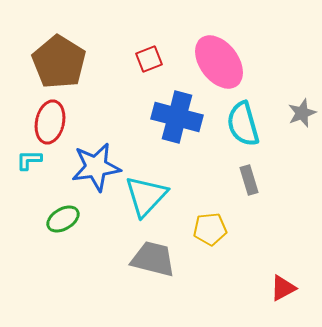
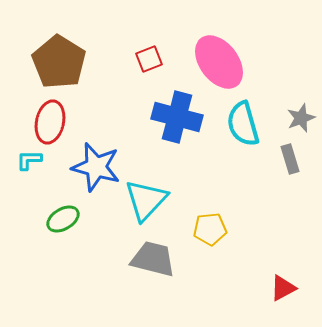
gray star: moved 1 px left, 5 px down
blue star: rotated 24 degrees clockwise
gray rectangle: moved 41 px right, 21 px up
cyan triangle: moved 4 px down
